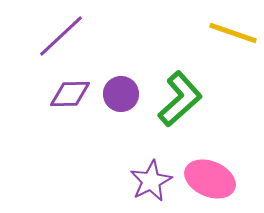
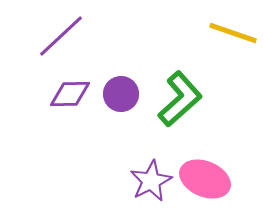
pink ellipse: moved 5 px left
